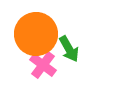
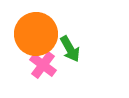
green arrow: moved 1 px right
